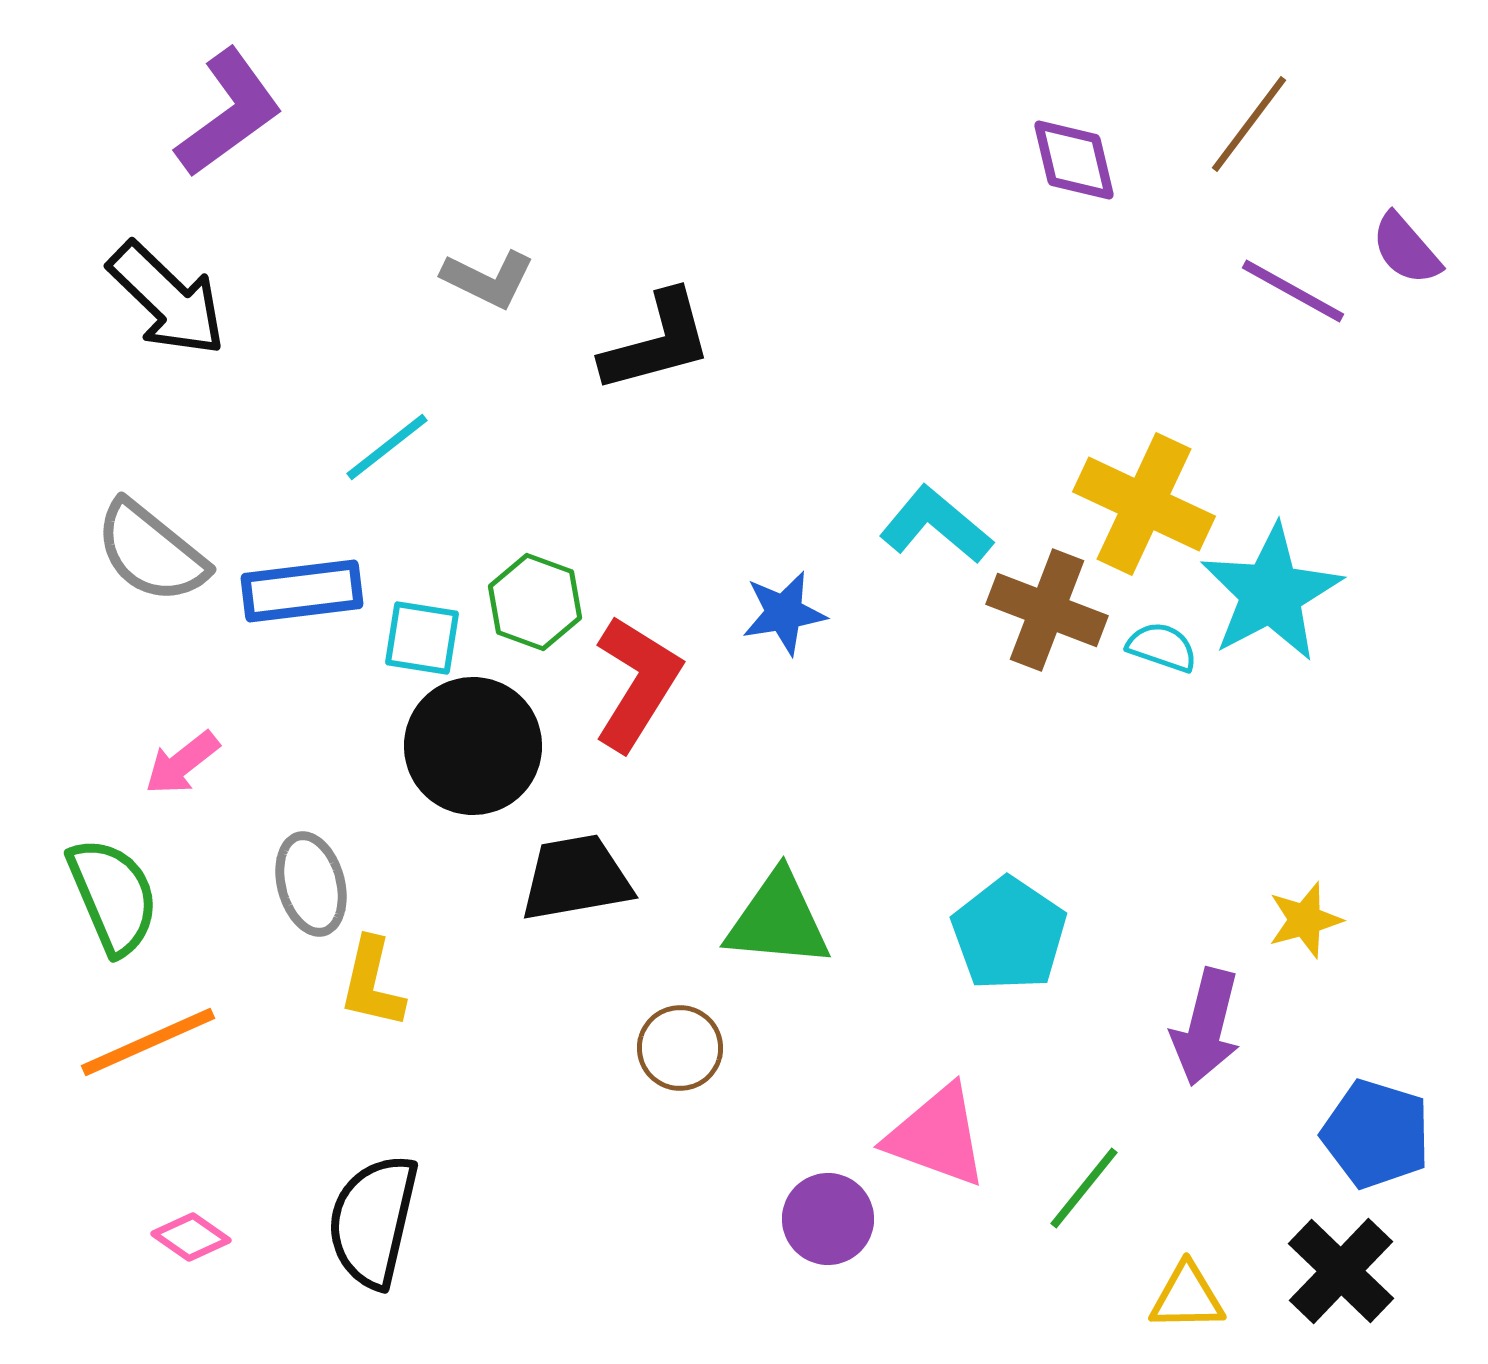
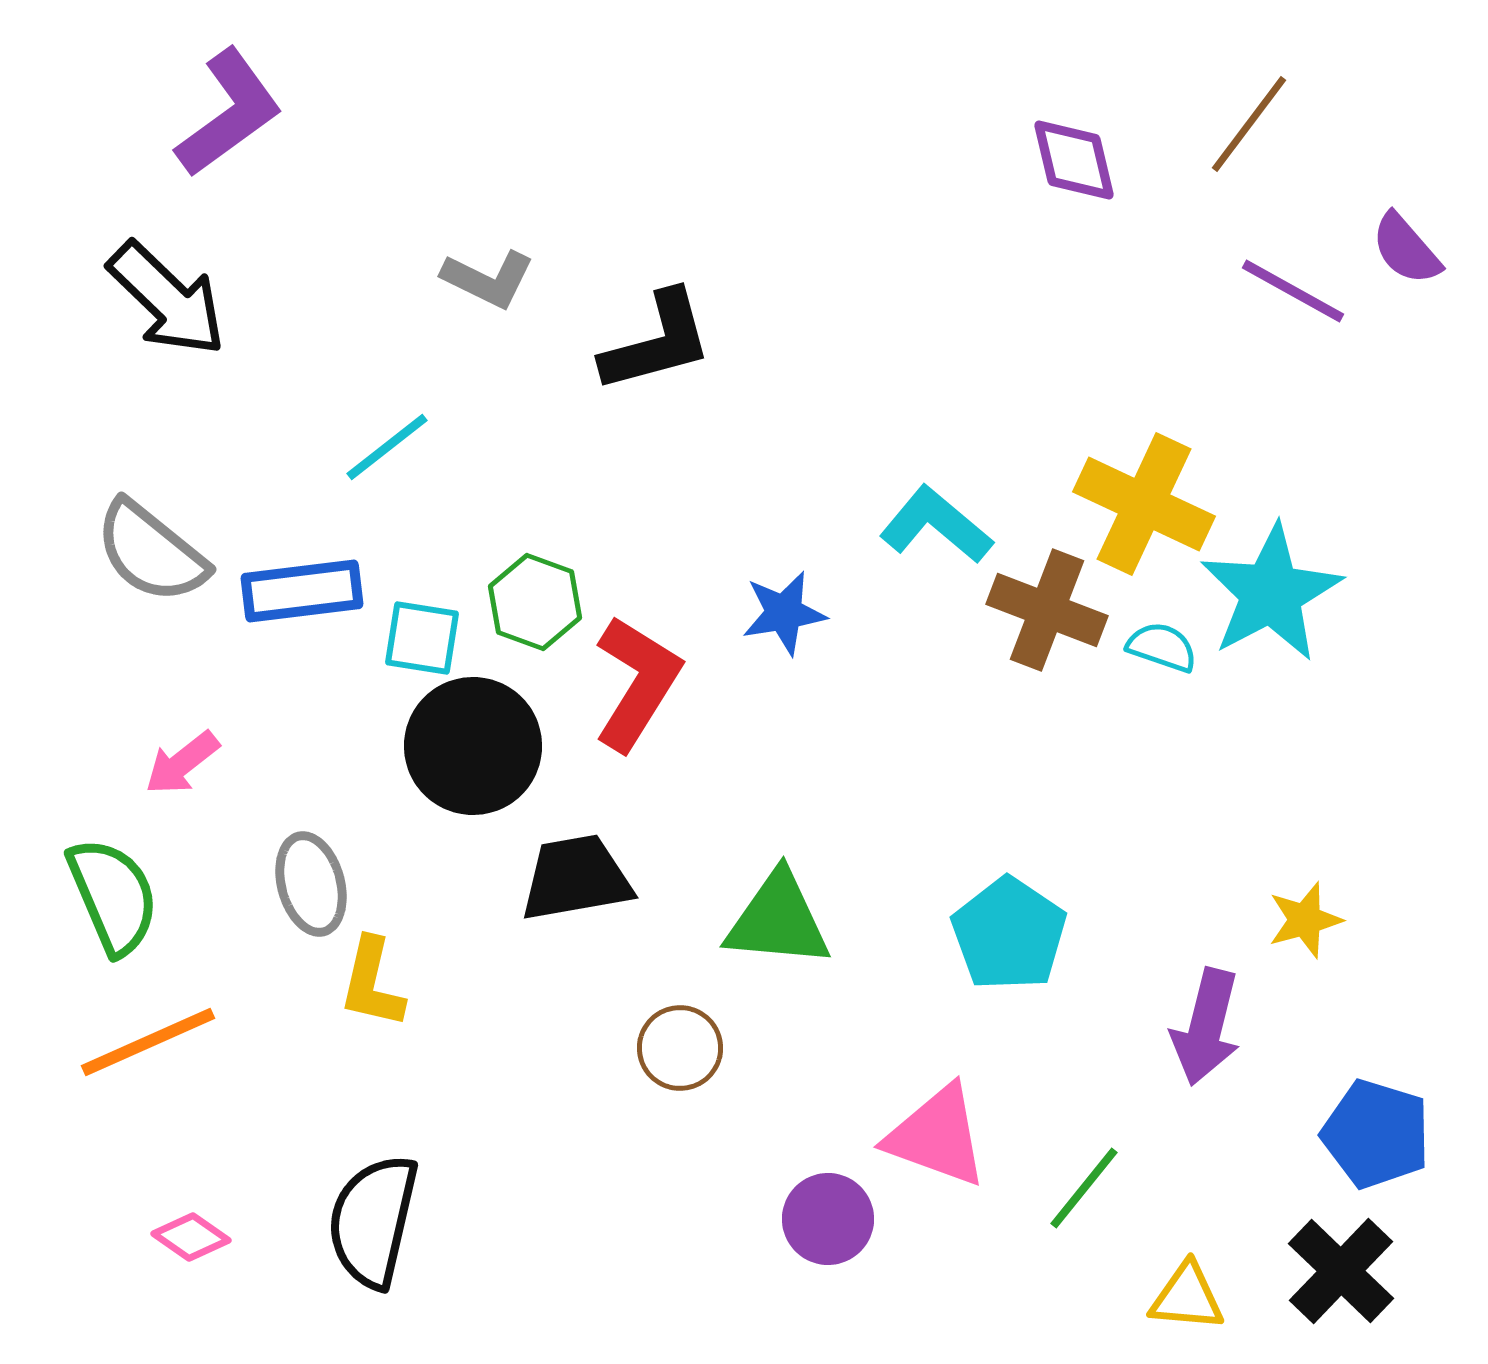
yellow triangle: rotated 6 degrees clockwise
